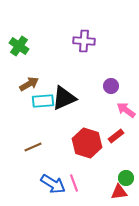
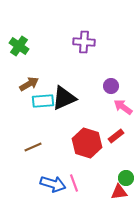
purple cross: moved 1 px down
pink arrow: moved 3 px left, 3 px up
blue arrow: rotated 15 degrees counterclockwise
